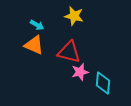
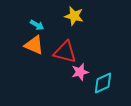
red triangle: moved 4 px left
cyan diamond: rotated 60 degrees clockwise
